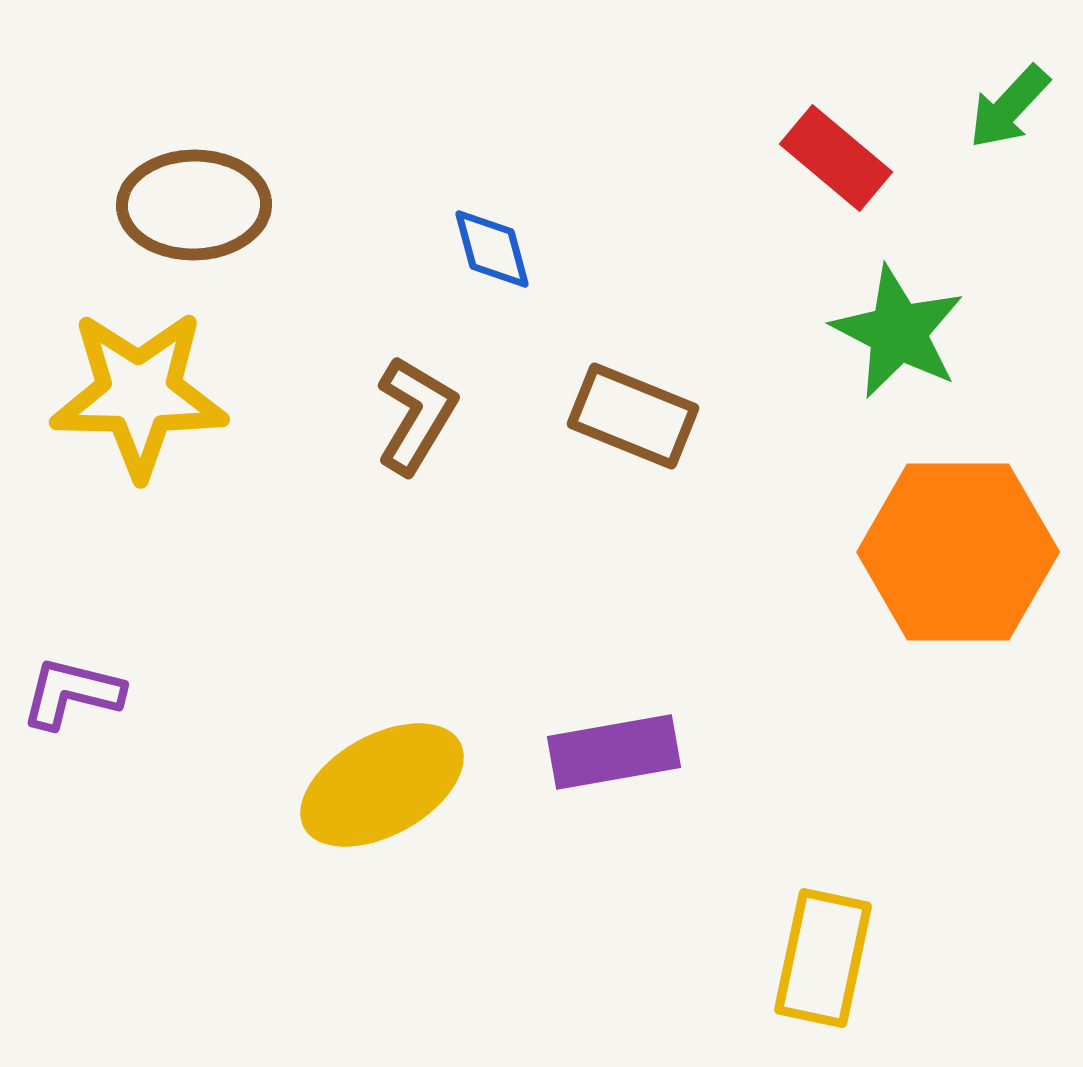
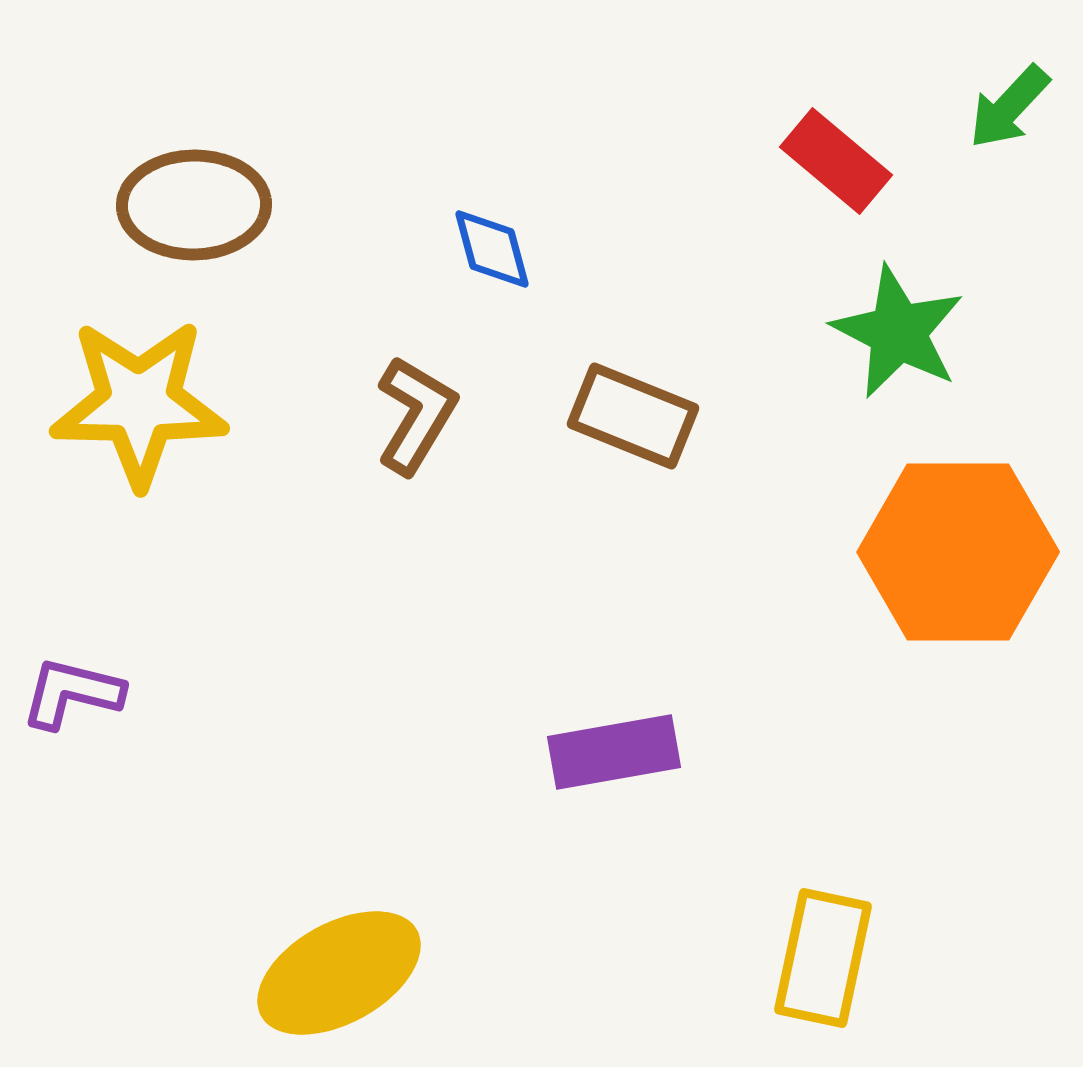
red rectangle: moved 3 px down
yellow star: moved 9 px down
yellow ellipse: moved 43 px left, 188 px down
